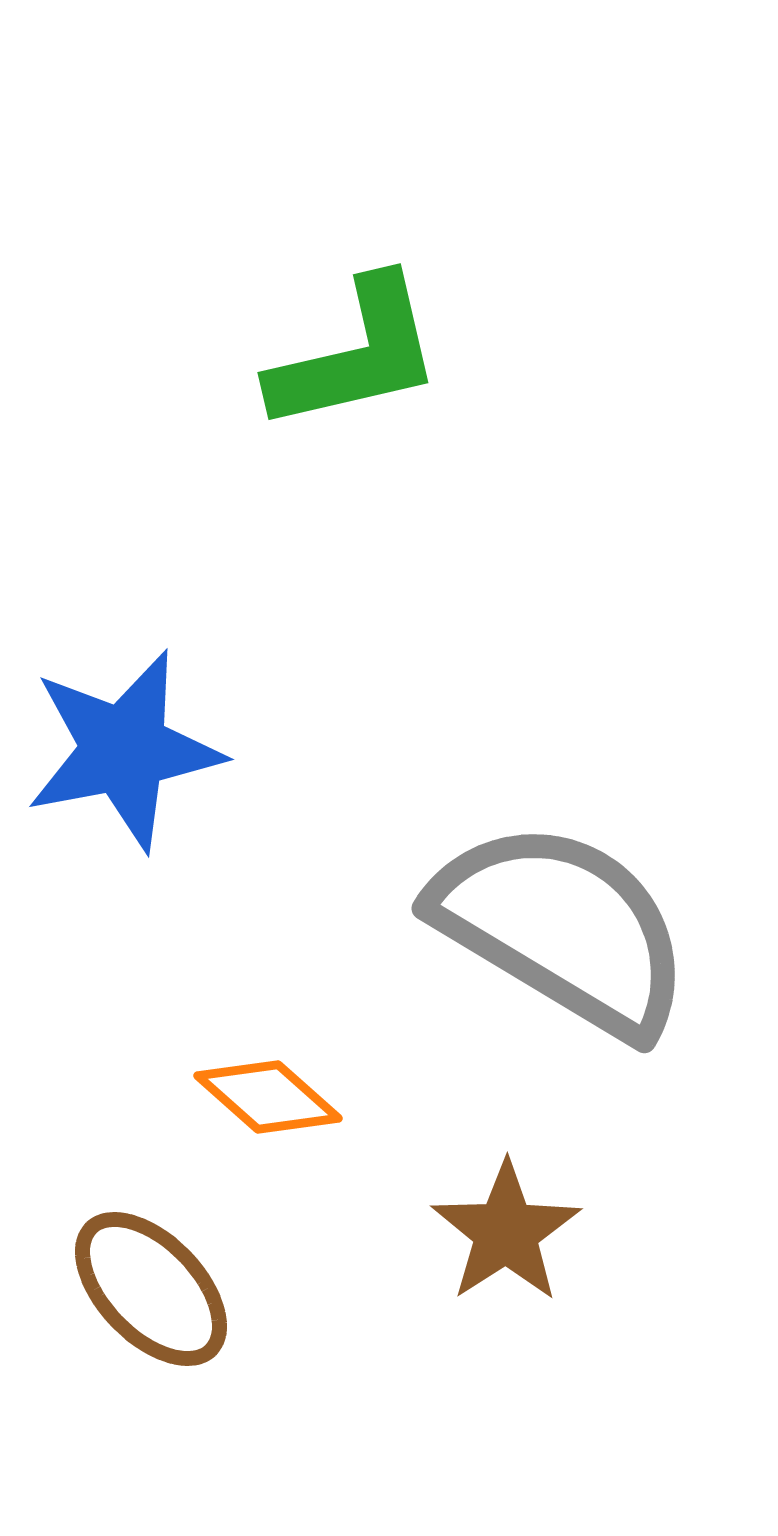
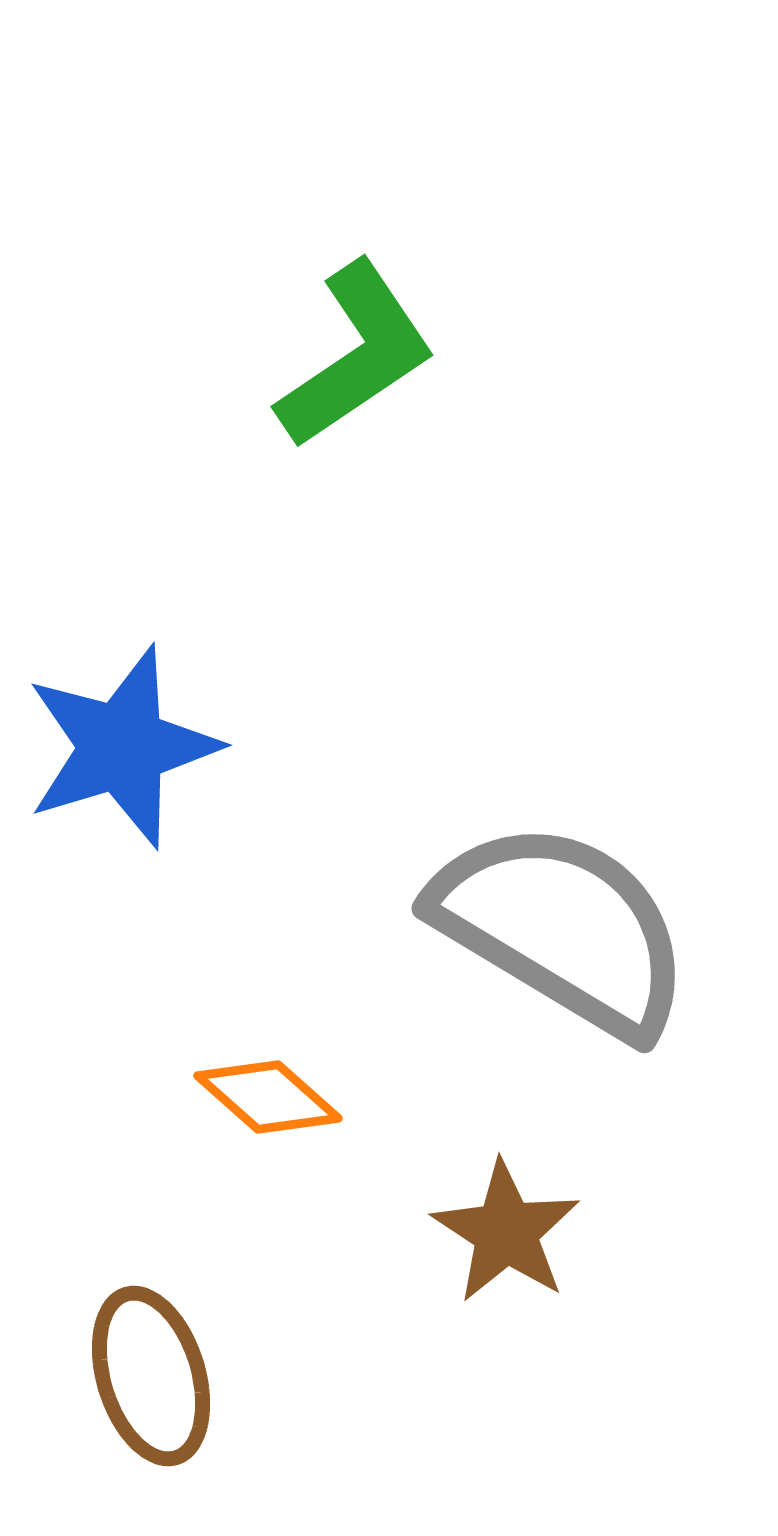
green L-shape: rotated 21 degrees counterclockwise
blue star: moved 2 px left, 3 px up; rotated 6 degrees counterclockwise
brown star: rotated 6 degrees counterclockwise
brown ellipse: moved 87 px down; rotated 27 degrees clockwise
